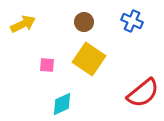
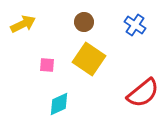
blue cross: moved 3 px right, 4 px down; rotated 10 degrees clockwise
cyan diamond: moved 3 px left
